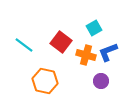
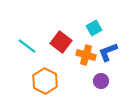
cyan line: moved 3 px right, 1 px down
orange hexagon: rotated 15 degrees clockwise
